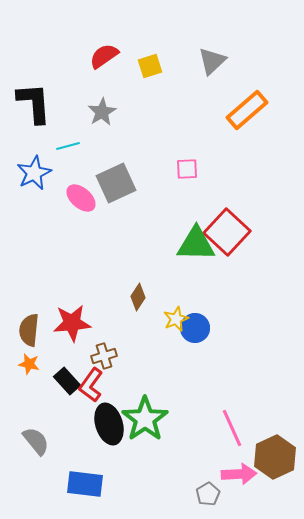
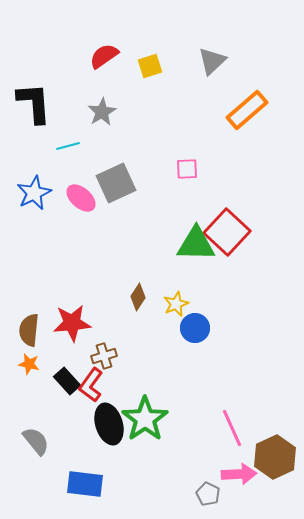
blue star: moved 20 px down
yellow star: moved 15 px up
gray pentagon: rotated 15 degrees counterclockwise
